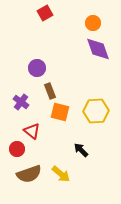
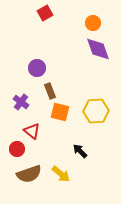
black arrow: moved 1 px left, 1 px down
